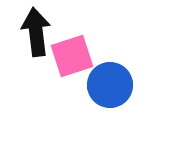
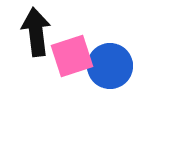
blue circle: moved 19 px up
